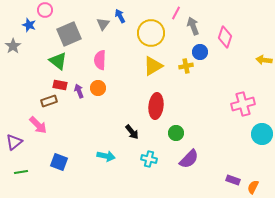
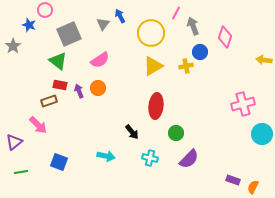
pink semicircle: rotated 126 degrees counterclockwise
cyan cross: moved 1 px right, 1 px up
